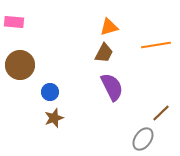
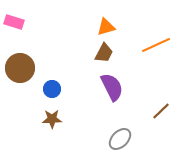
pink rectangle: rotated 12 degrees clockwise
orange triangle: moved 3 px left
orange line: rotated 16 degrees counterclockwise
brown circle: moved 3 px down
blue circle: moved 2 px right, 3 px up
brown line: moved 2 px up
brown star: moved 2 px left, 1 px down; rotated 18 degrees clockwise
gray ellipse: moved 23 px left; rotated 10 degrees clockwise
